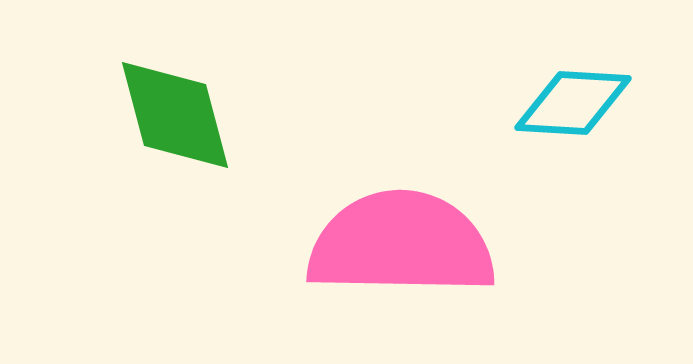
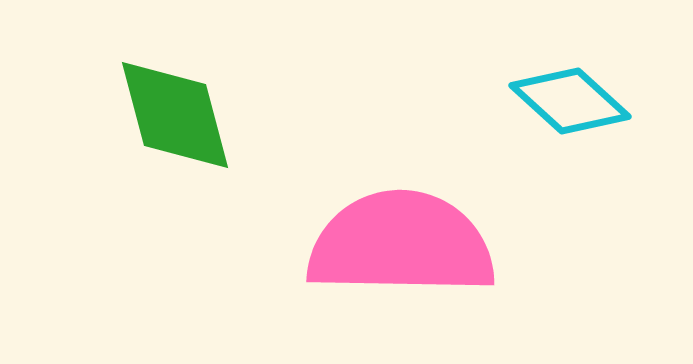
cyan diamond: moved 3 px left, 2 px up; rotated 39 degrees clockwise
